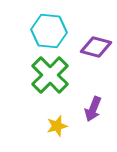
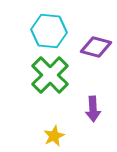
purple arrow: rotated 25 degrees counterclockwise
yellow star: moved 3 px left, 10 px down; rotated 10 degrees counterclockwise
